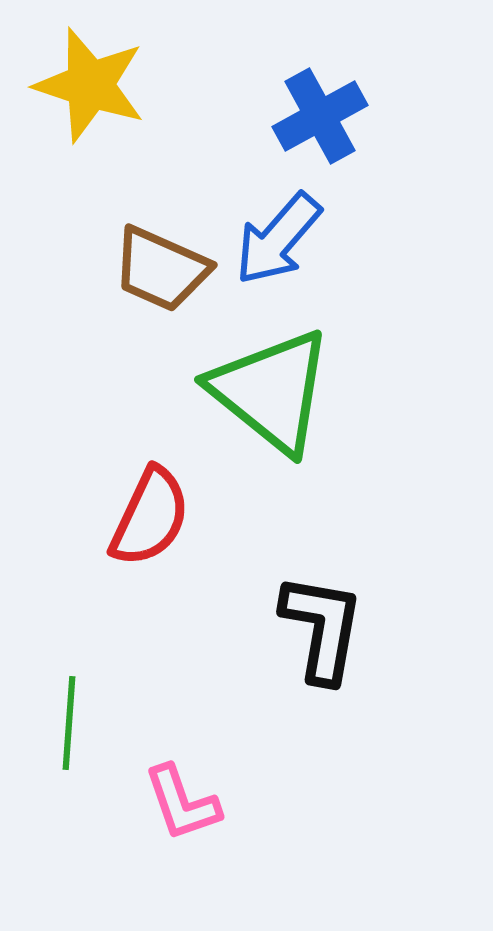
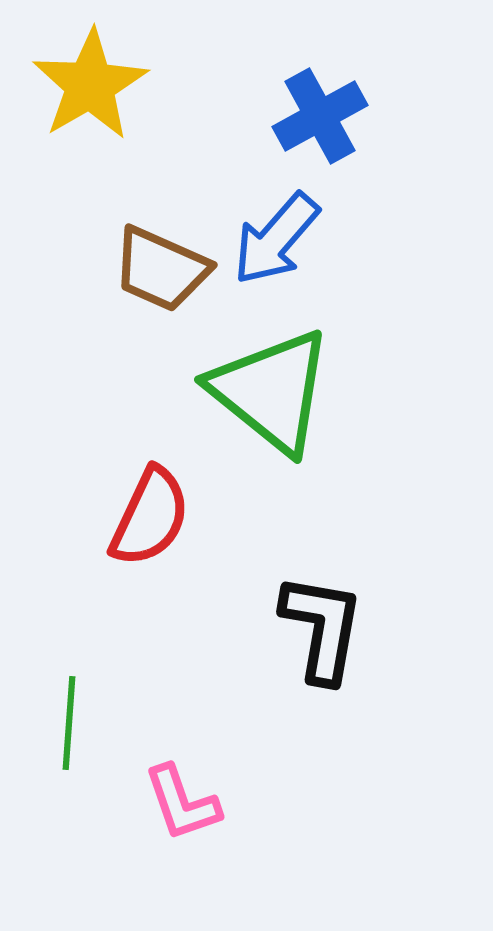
yellow star: rotated 24 degrees clockwise
blue arrow: moved 2 px left
